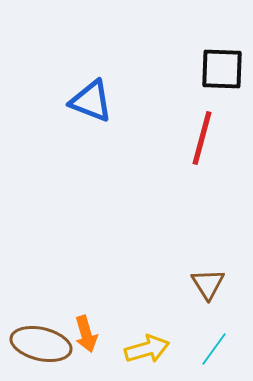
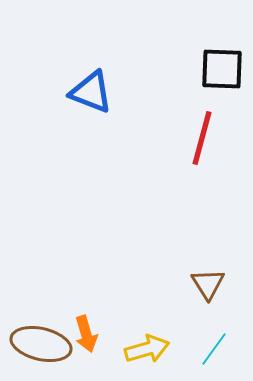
blue triangle: moved 9 px up
